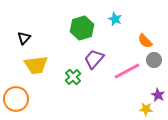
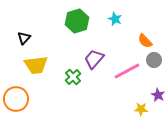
green hexagon: moved 5 px left, 7 px up
yellow star: moved 5 px left
